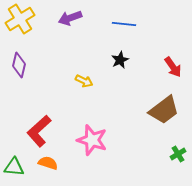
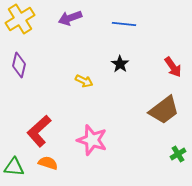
black star: moved 4 px down; rotated 12 degrees counterclockwise
